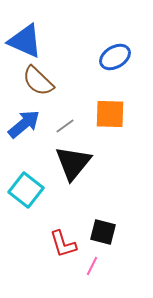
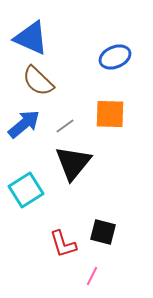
blue triangle: moved 6 px right, 3 px up
blue ellipse: rotated 8 degrees clockwise
cyan square: rotated 20 degrees clockwise
pink line: moved 10 px down
